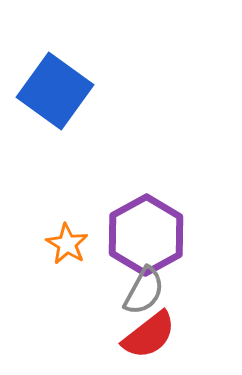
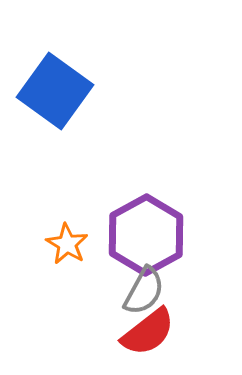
red semicircle: moved 1 px left, 3 px up
